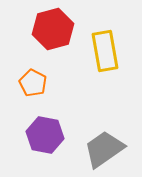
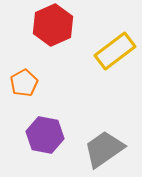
red hexagon: moved 4 px up; rotated 9 degrees counterclockwise
yellow rectangle: moved 10 px right; rotated 63 degrees clockwise
orange pentagon: moved 9 px left; rotated 16 degrees clockwise
